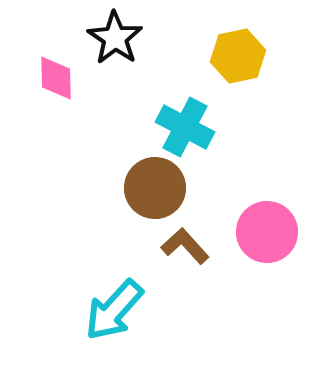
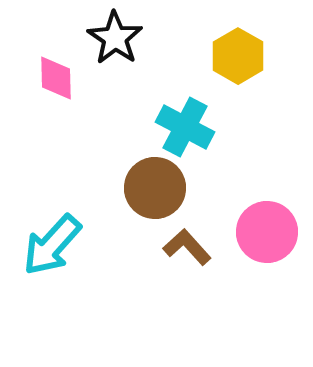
yellow hexagon: rotated 18 degrees counterclockwise
brown L-shape: moved 2 px right, 1 px down
cyan arrow: moved 62 px left, 65 px up
